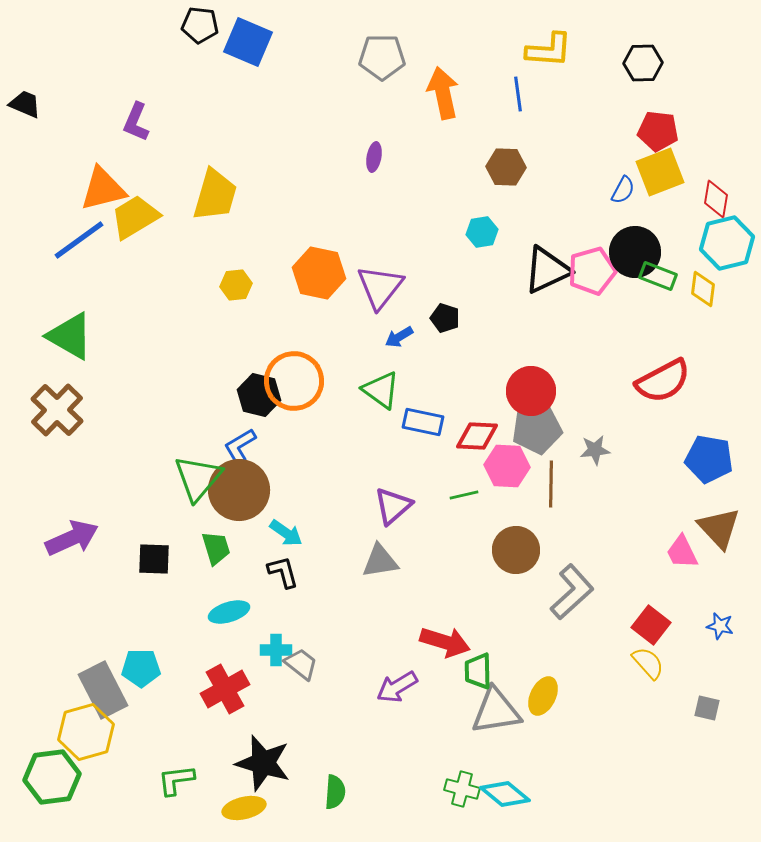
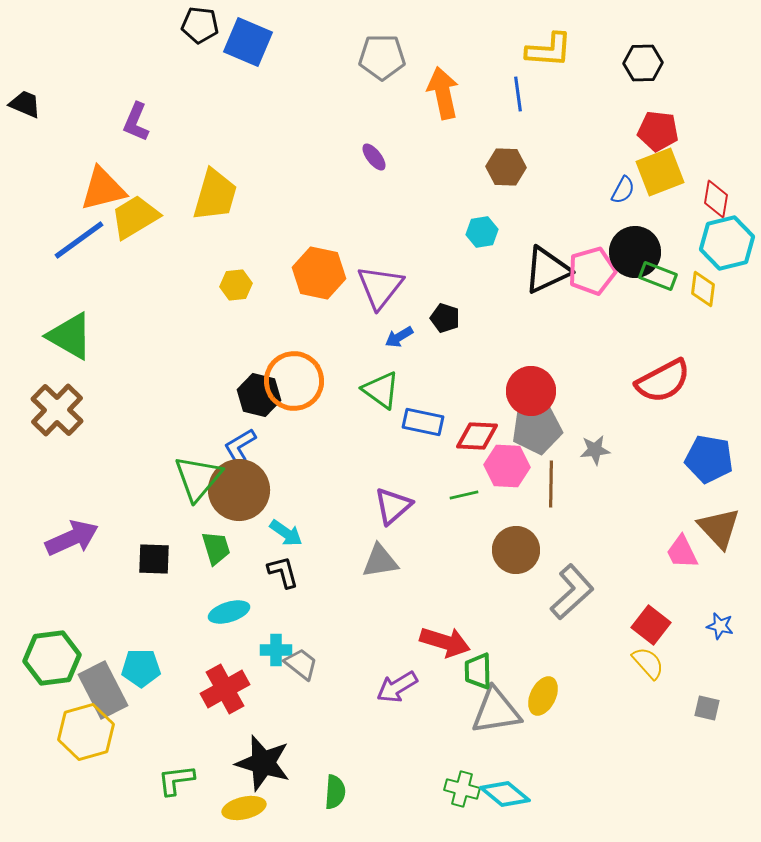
purple ellipse at (374, 157): rotated 48 degrees counterclockwise
green hexagon at (52, 777): moved 119 px up
